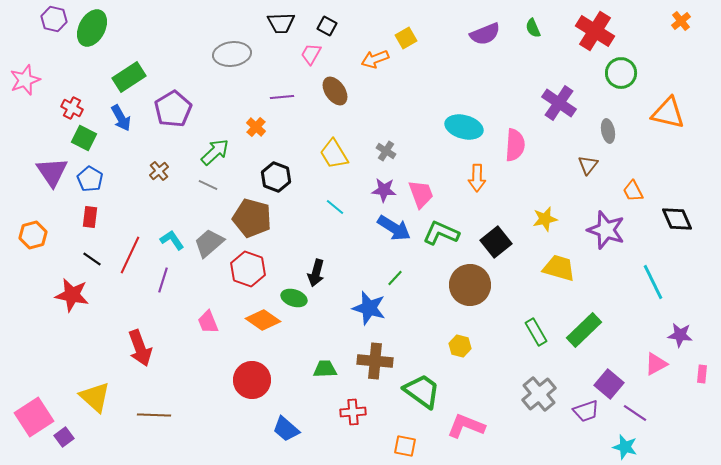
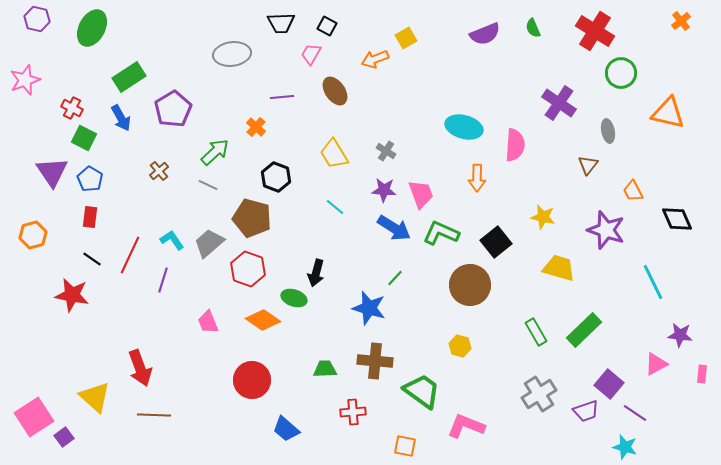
purple hexagon at (54, 19): moved 17 px left
yellow star at (545, 219): moved 2 px left, 2 px up; rotated 25 degrees clockwise
red arrow at (140, 348): moved 20 px down
gray cross at (539, 394): rotated 8 degrees clockwise
